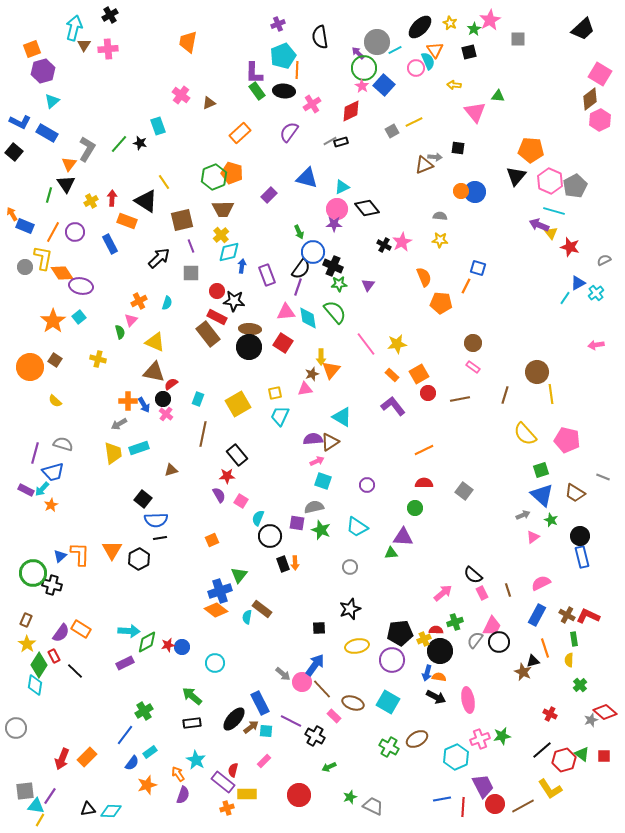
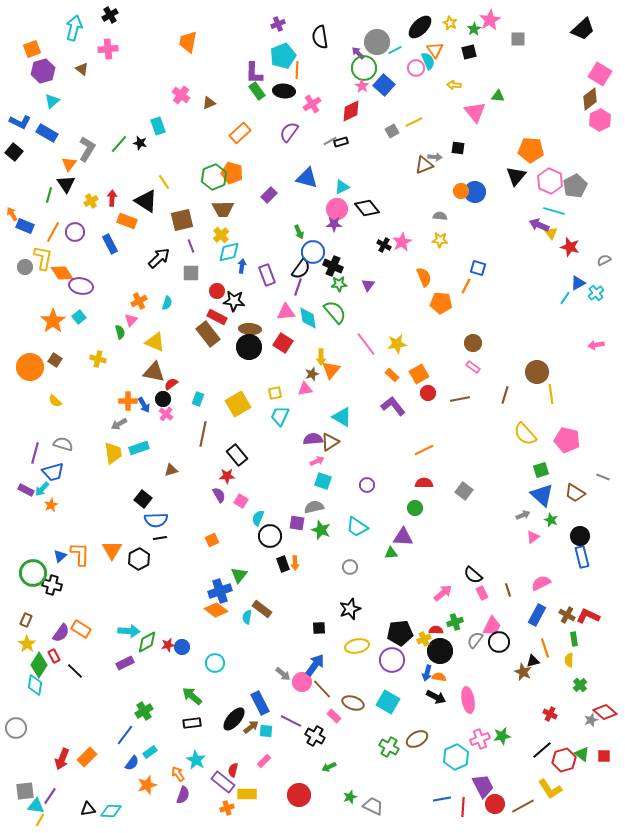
brown triangle at (84, 45): moved 2 px left, 24 px down; rotated 24 degrees counterclockwise
